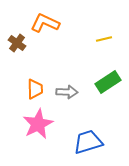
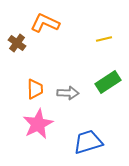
gray arrow: moved 1 px right, 1 px down
